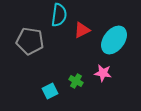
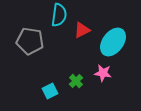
cyan ellipse: moved 1 px left, 2 px down
green cross: rotated 16 degrees clockwise
